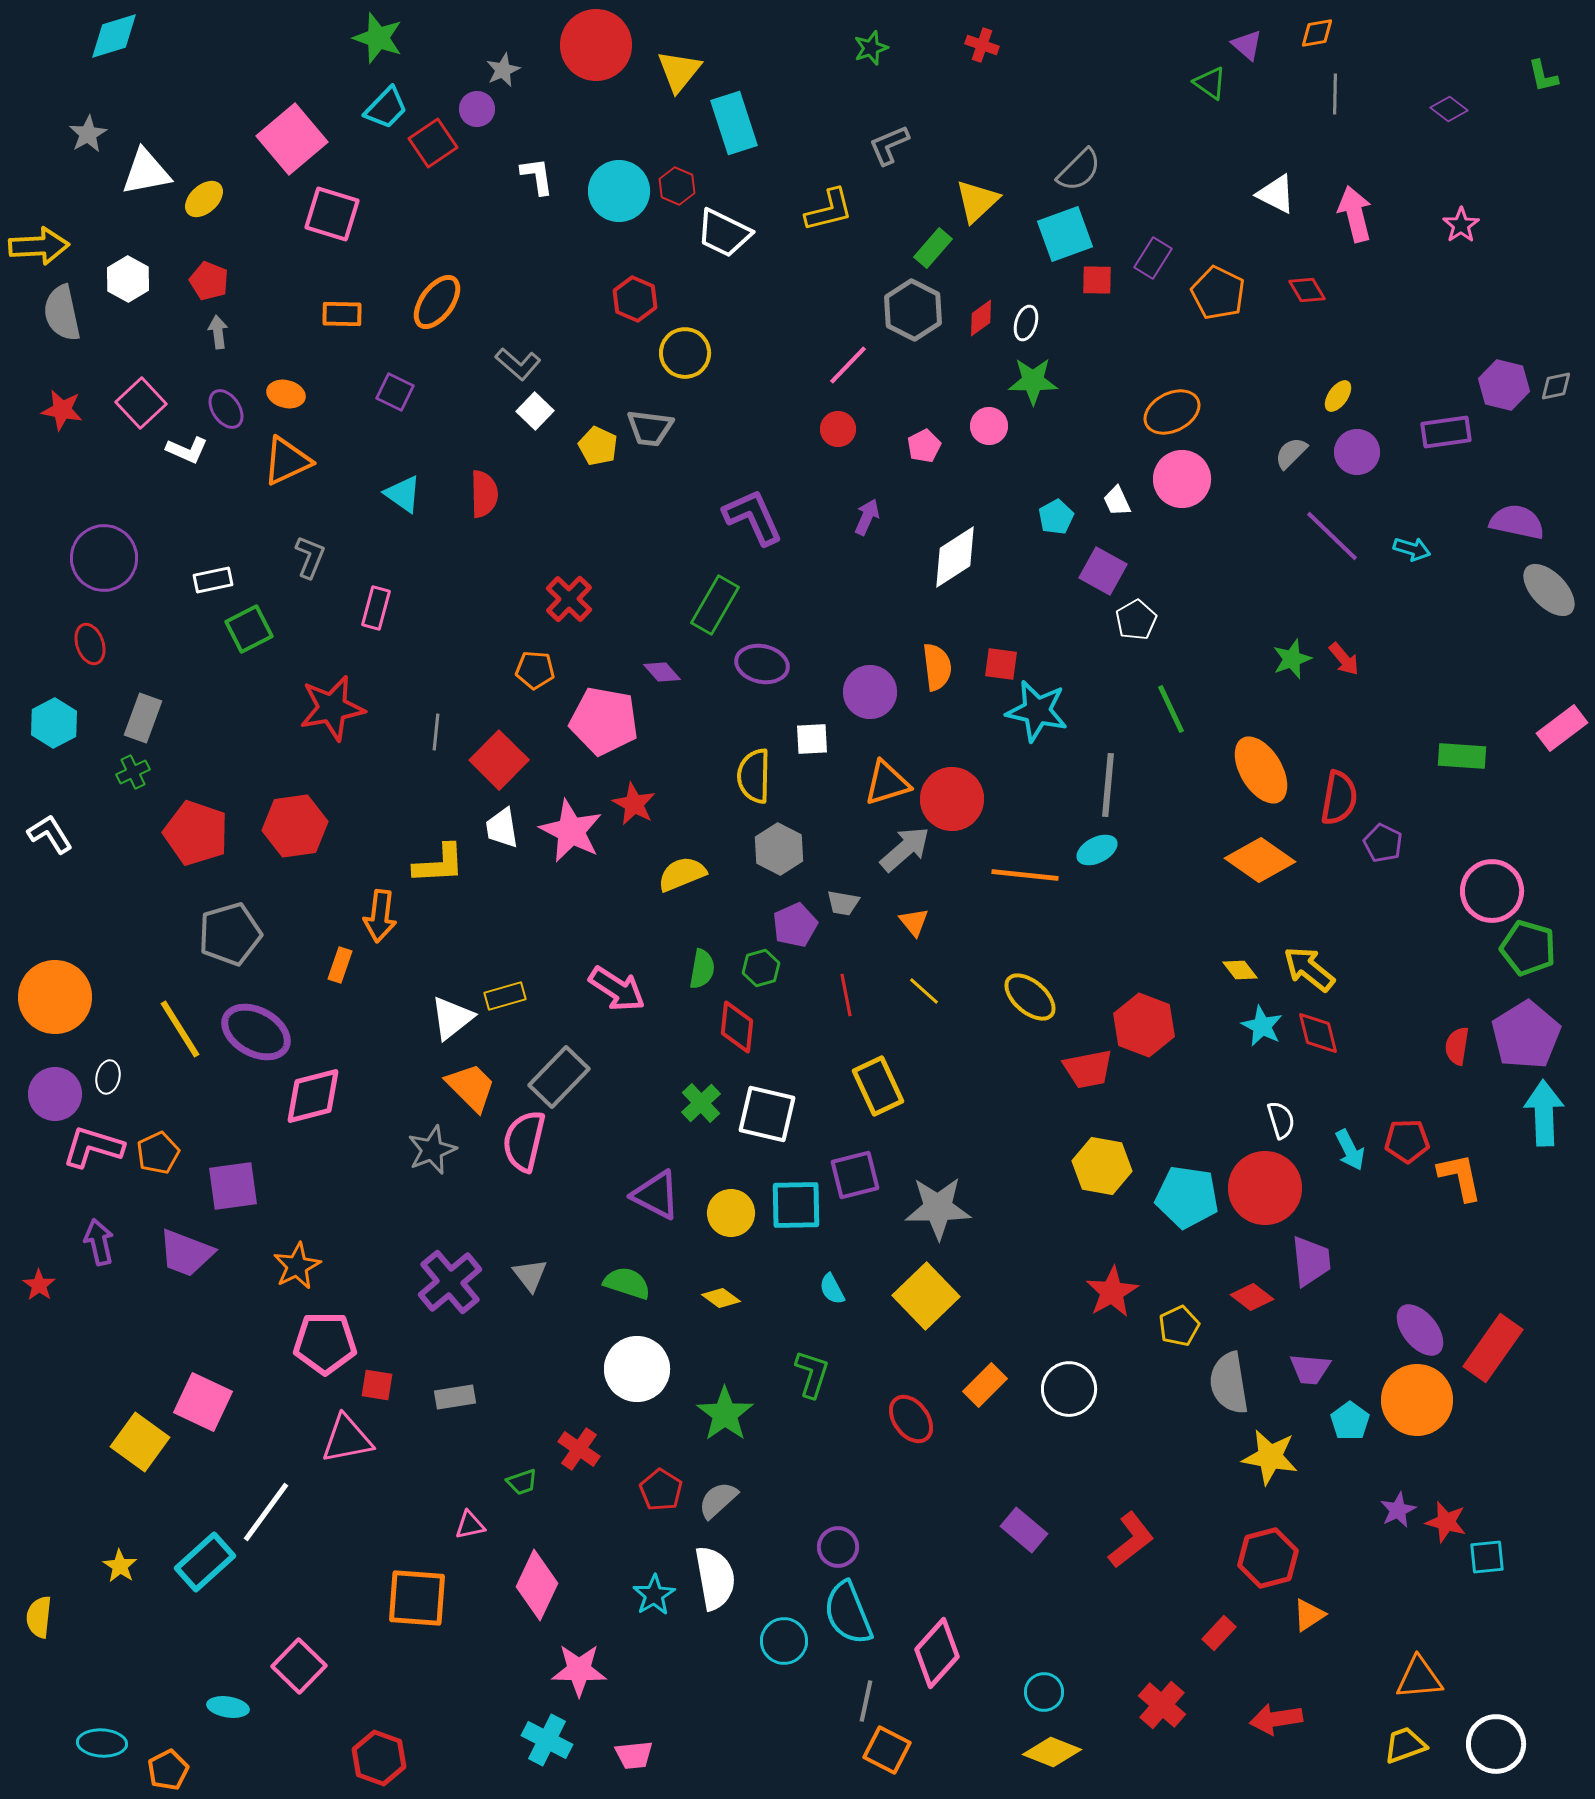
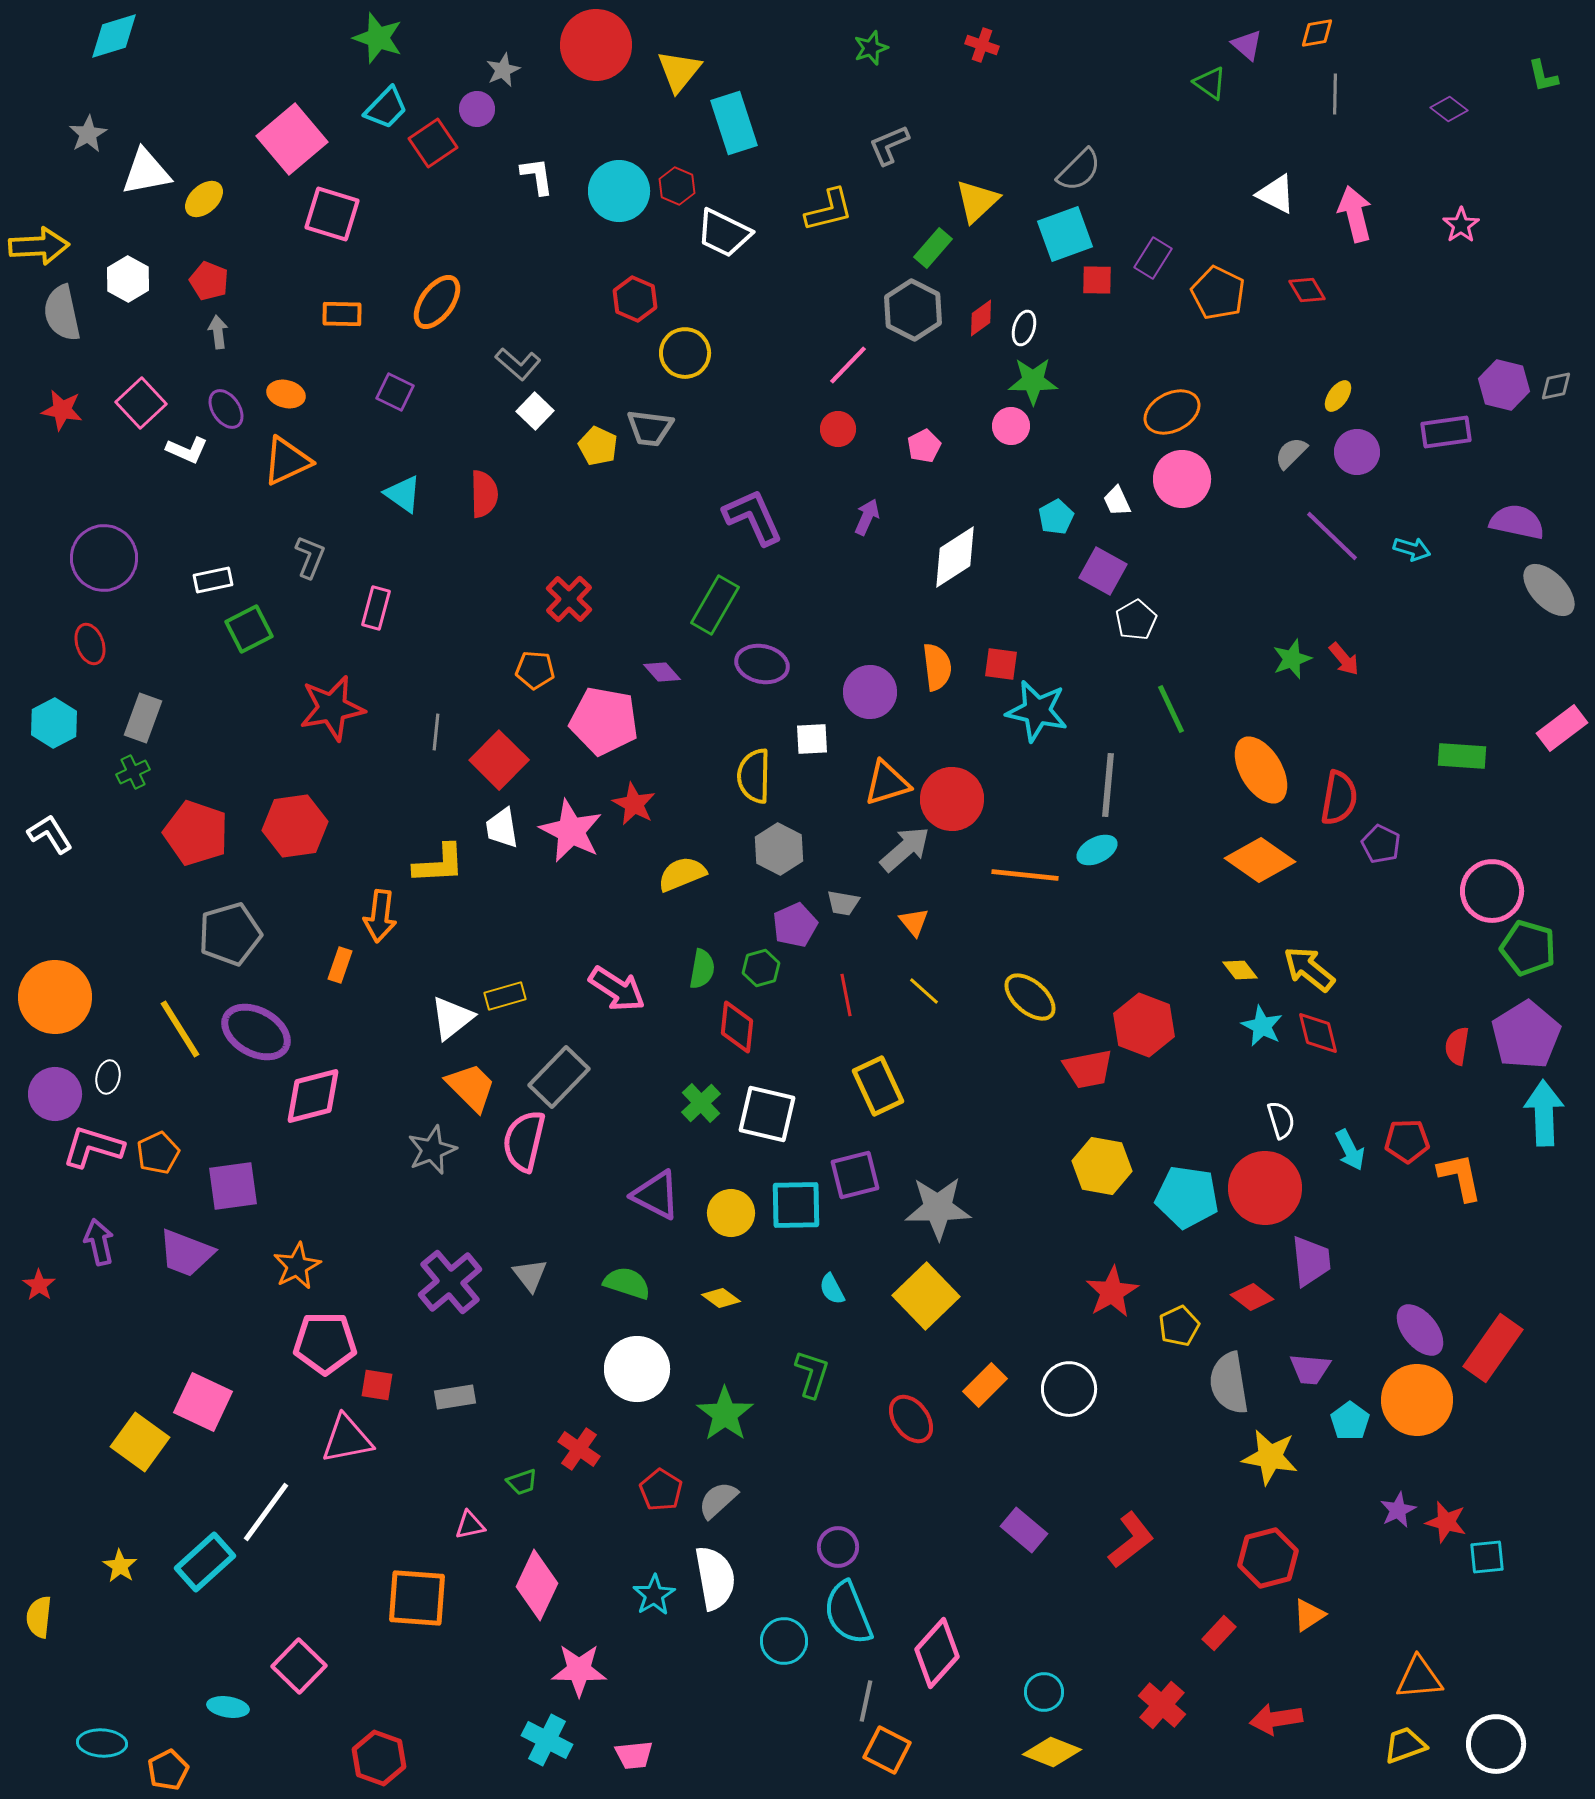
white ellipse at (1026, 323): moved 2 px left, 5 px down
pink circle at (989, 426): moved 22 px right
purple pentagon at (1383, 843): moved 2 px left, 1 px down
